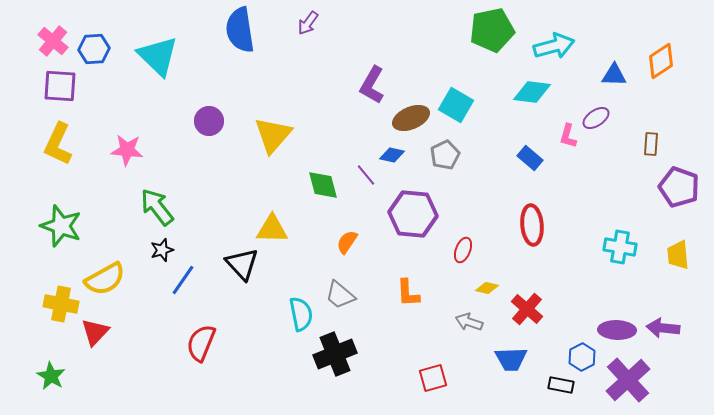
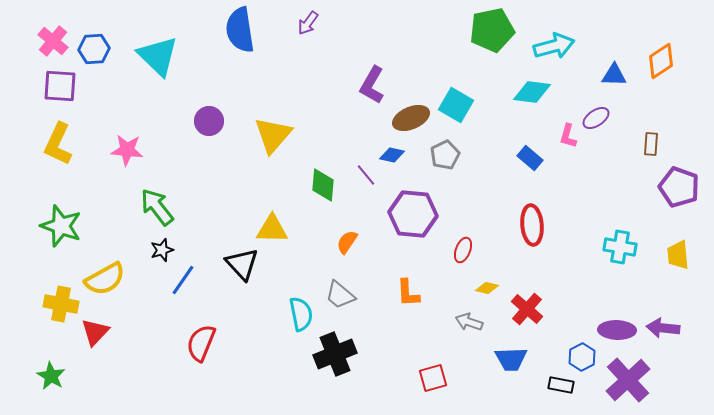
green diamond at (323, 185): rotated 20 degrees clockwise
